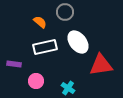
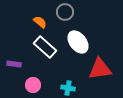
white rectangle: rotated 55 degrees clockwise
red triangle: moved 1 px left, 4 px down
pink circle: moved 3 px left, 4 px down
cyan cross: rotated 24 degrees counterclockwise
